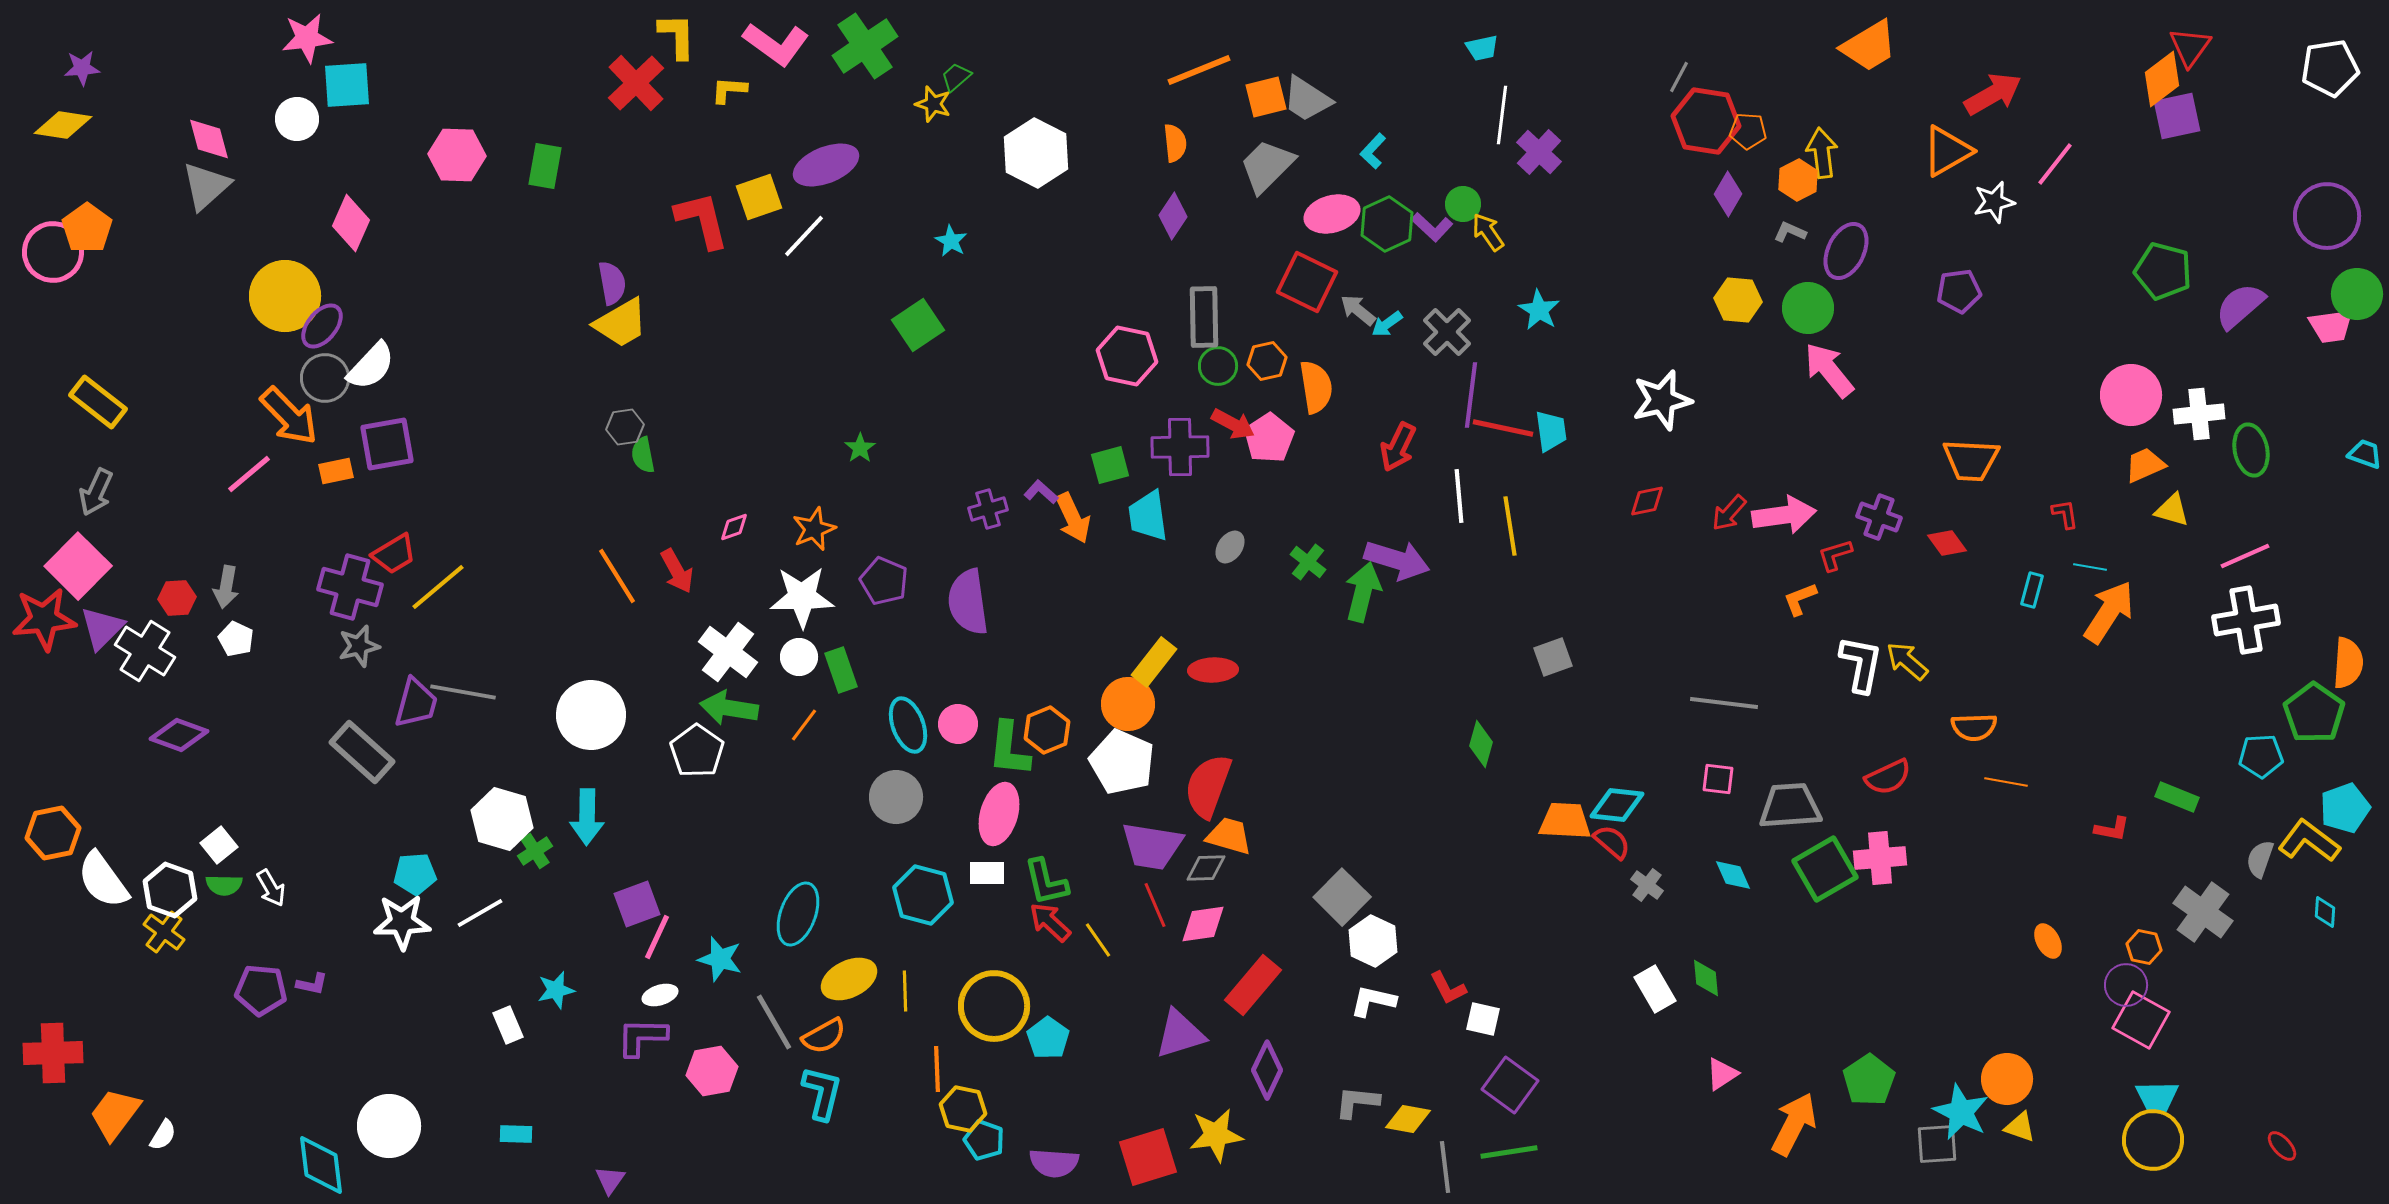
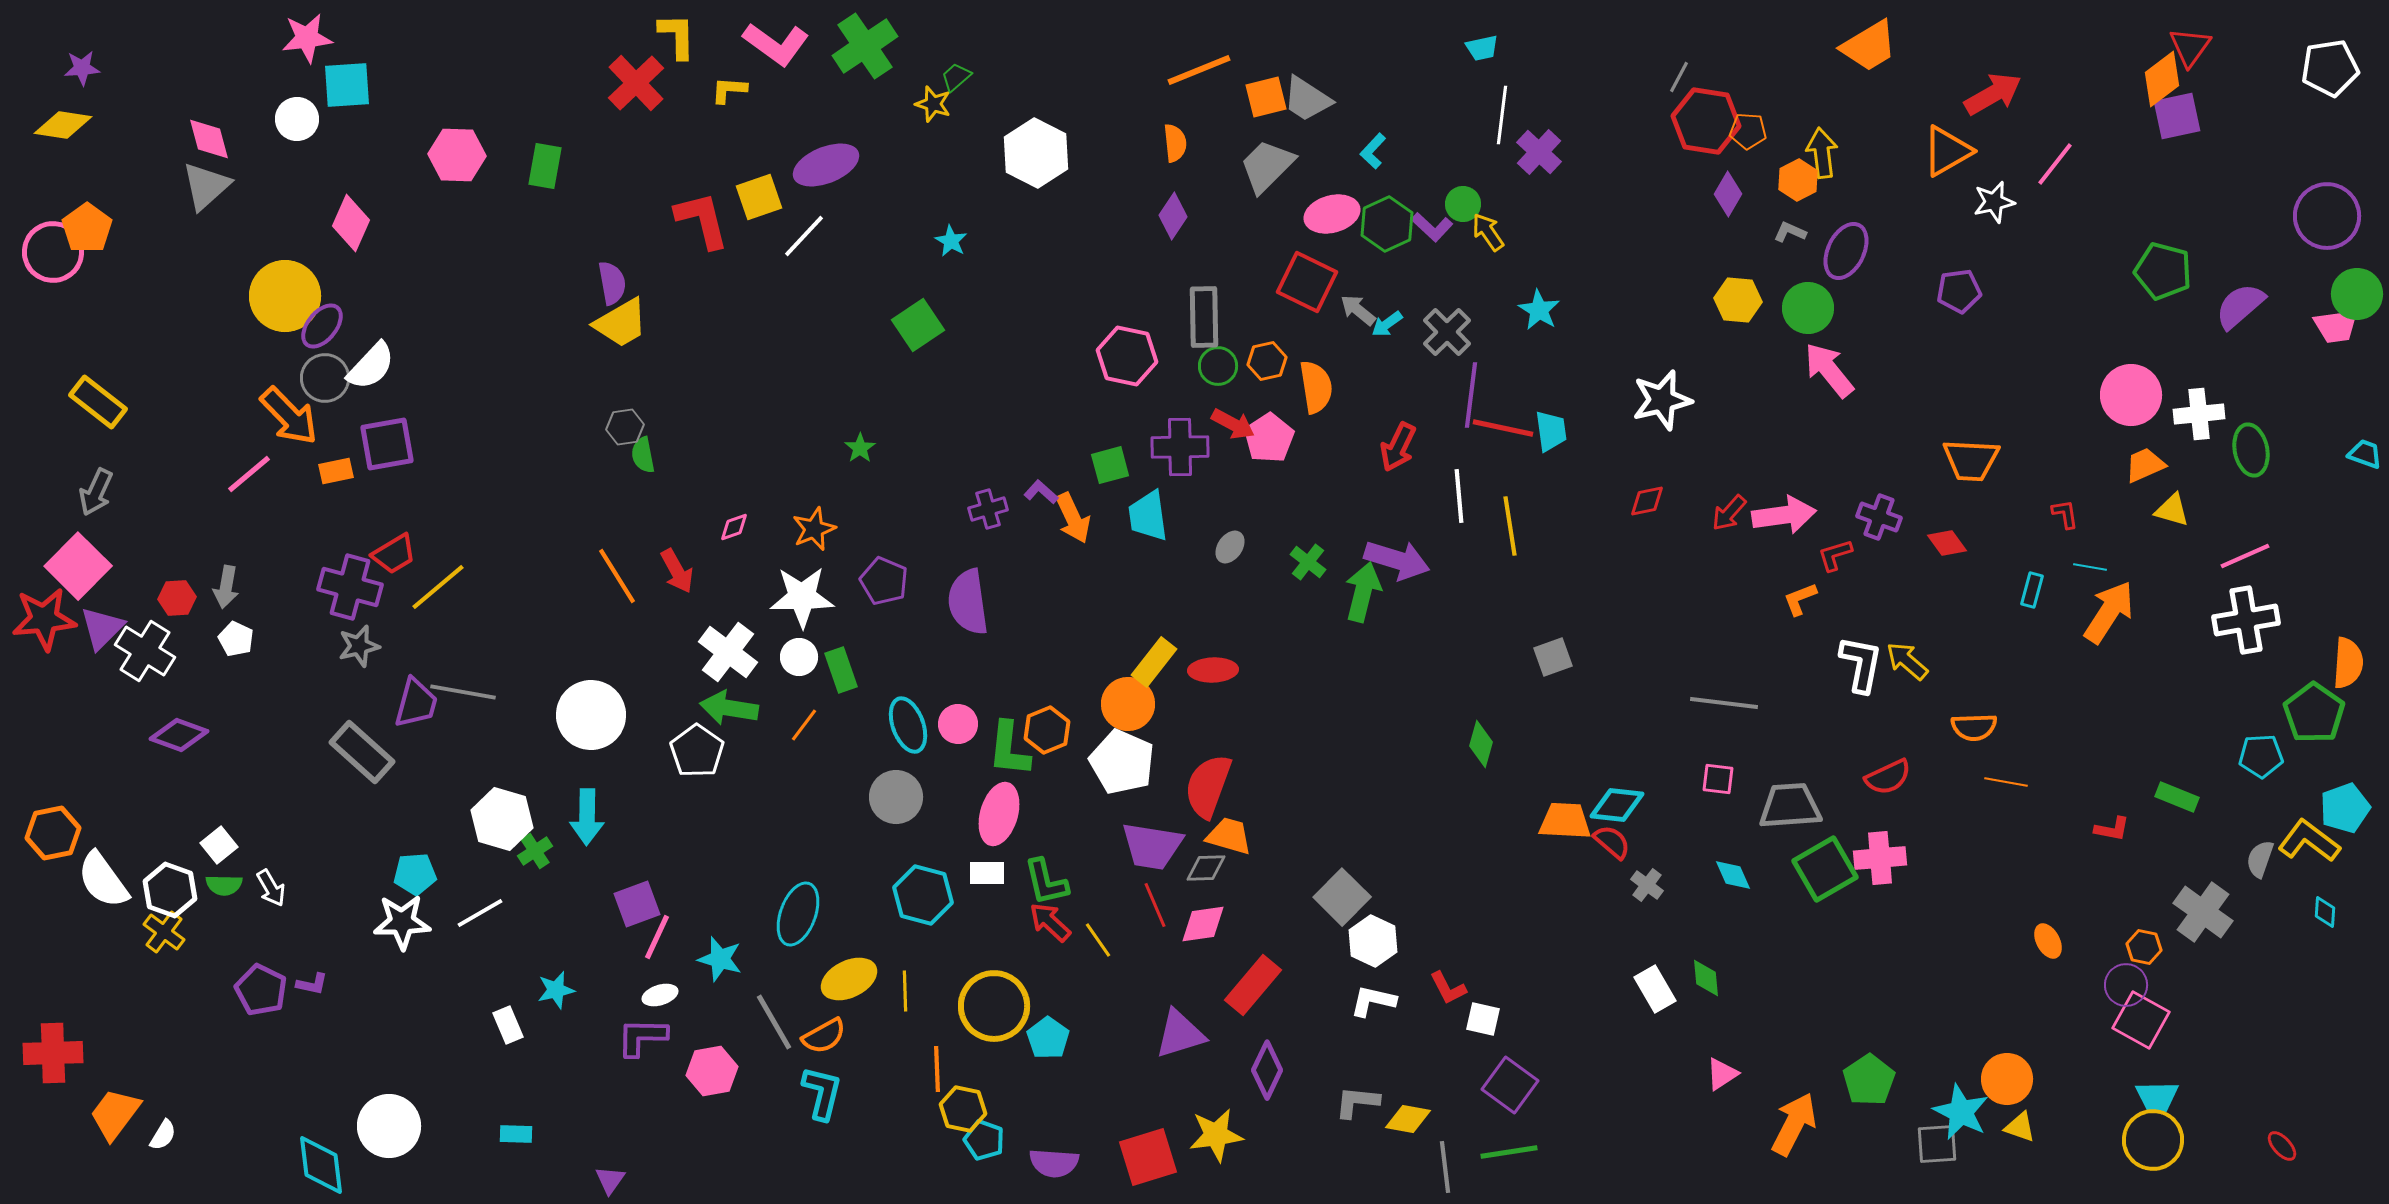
pink trapezoid at (2331, 326): moved 5 px right
purple pentagon at (261, 990): rotated 21 degrees clockwise
